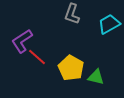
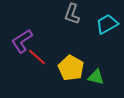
cyan trapezoid: moved 2 px left
